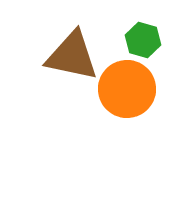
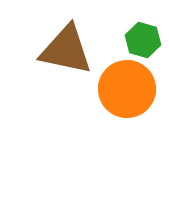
brown triangle: moved 6 px left, 6 px up
